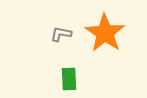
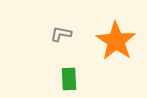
orange star: moved 11 px right, 8 px down
